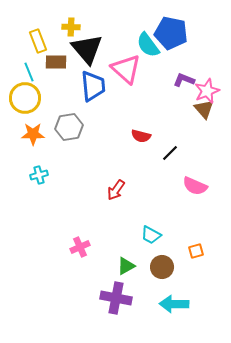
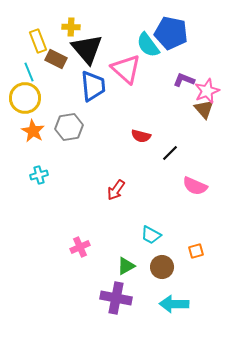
brown rectangle: moved 3 px up; rotated 25 degrees clockwise
orange star: moved 3 px up; rotated 30 degrees clockwise
